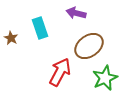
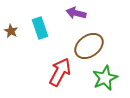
brown star: moved 7 px up
